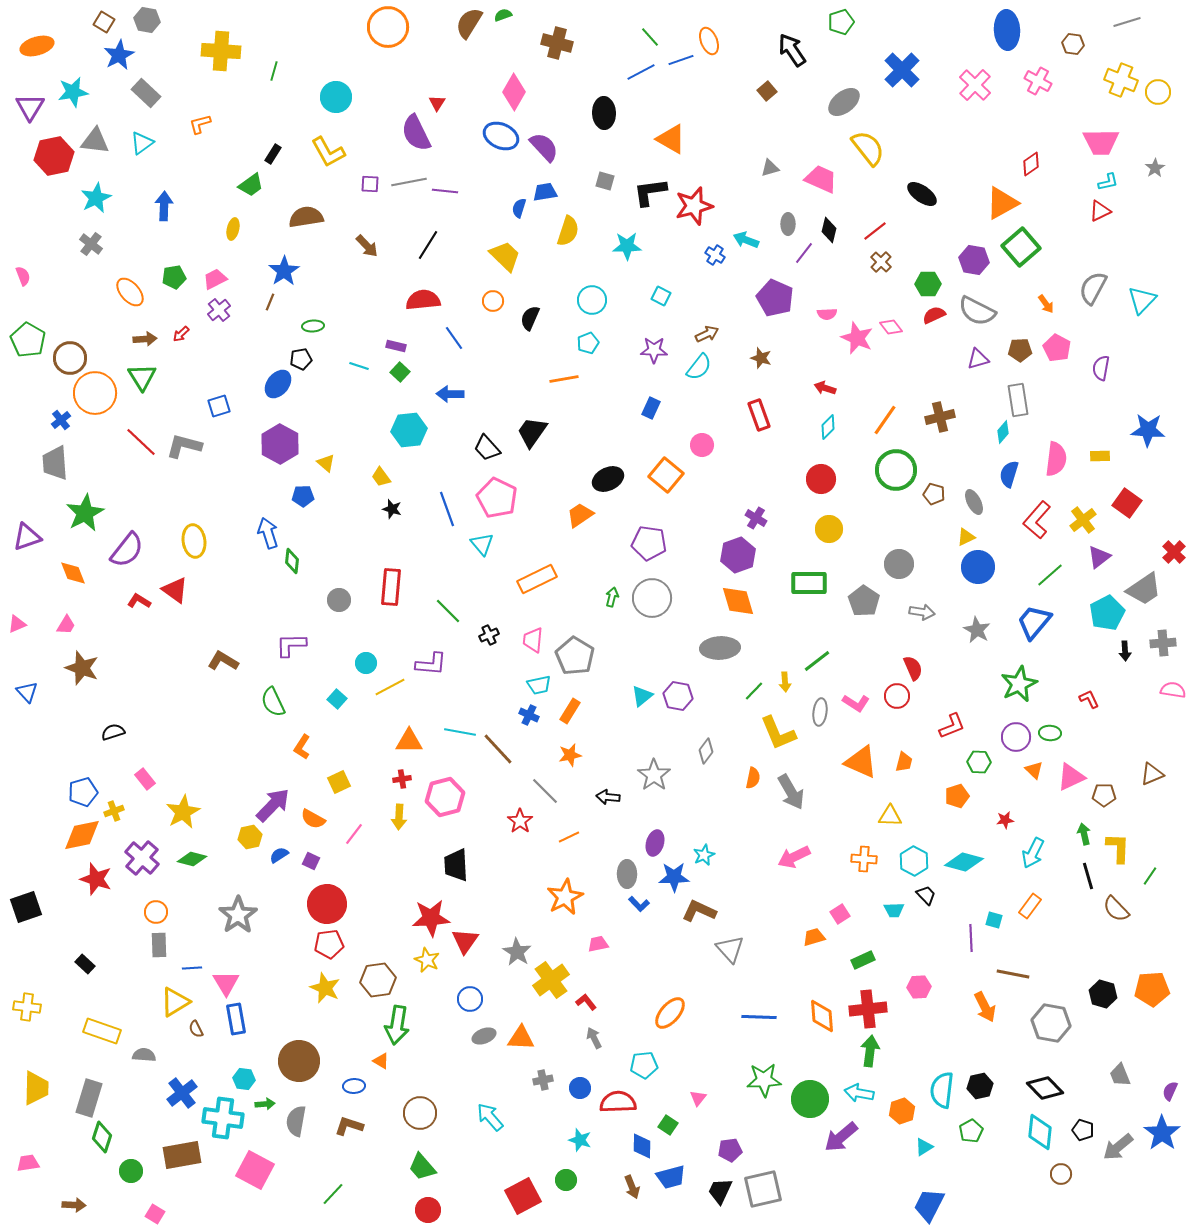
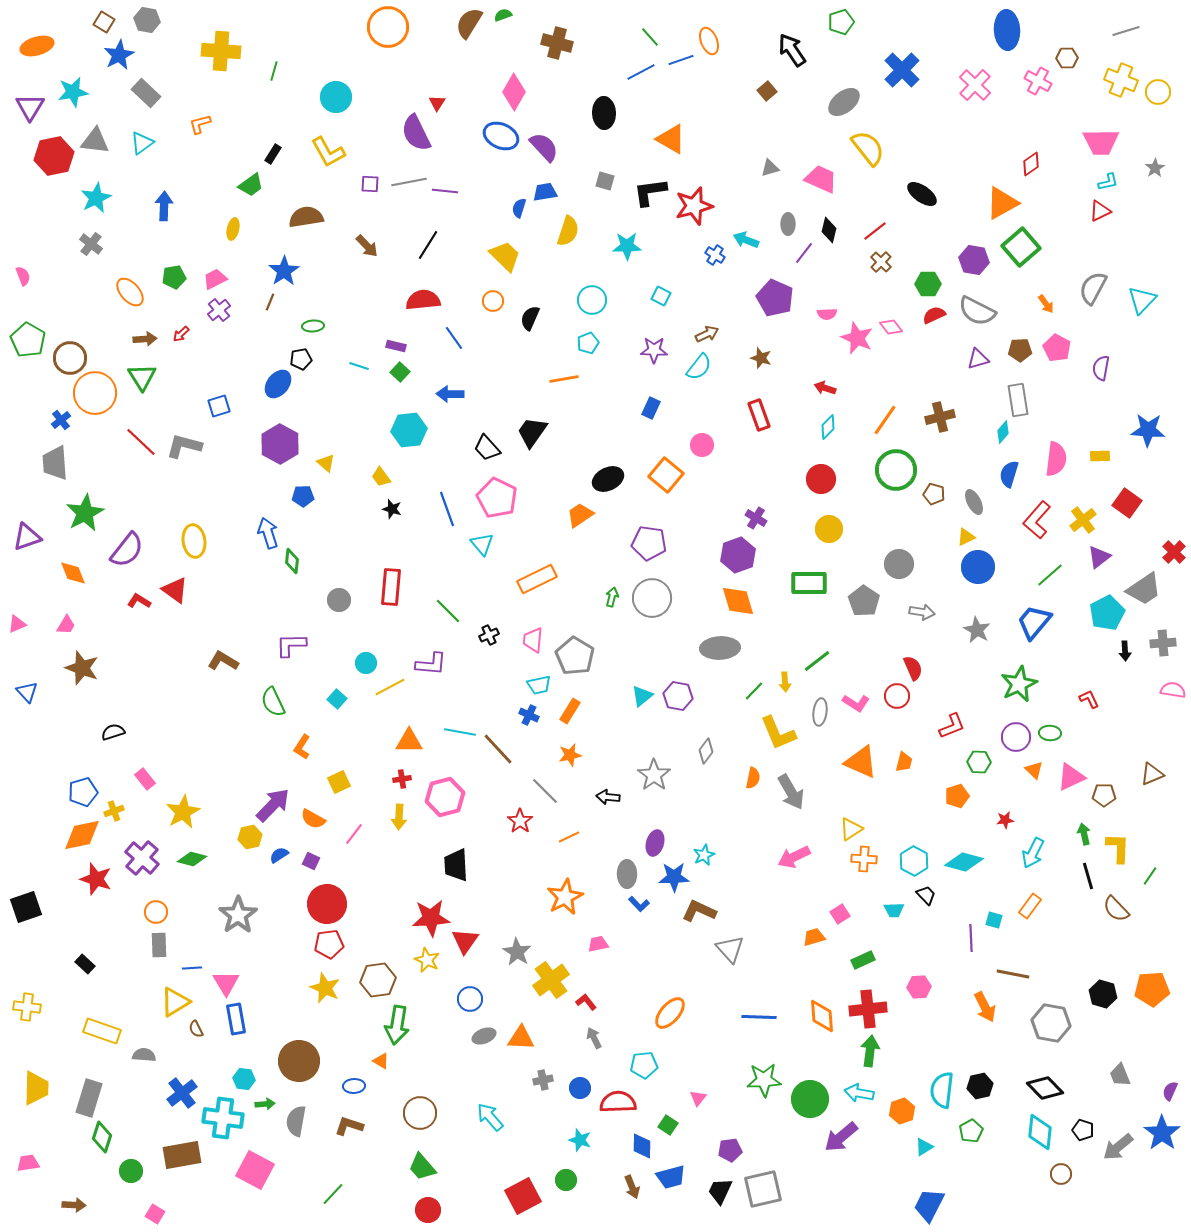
gray line at (1127, 22): moved 1 px left, 9 px down
brown hexagon at (1073, 44): moved 6 px left, 14 px down; rotated 10 degrees counterclockwise
yellow triangle at (890, 816): moved 39 px left, 13 px down; rotated 35 degrees counterclockwise
